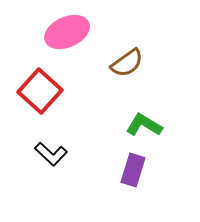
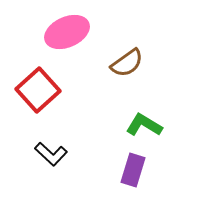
red square: moved 2 px left, 1 px up; rotated 6 degrees clockwise
